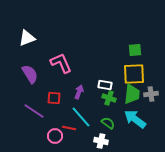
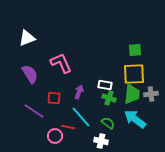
red line: moved 1 px left, 1 px up
